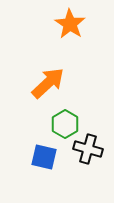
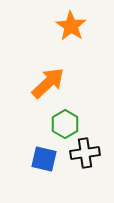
orange star: moved 1 px right, 2 px down
black cross: moved 3 px left, 4 px down; rotated 24 degrees counterclockwise
blue square: moved 2 px down
